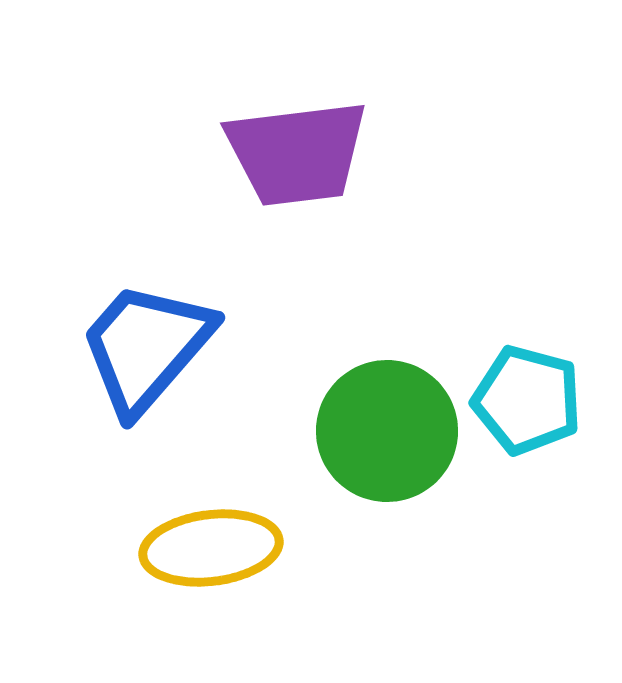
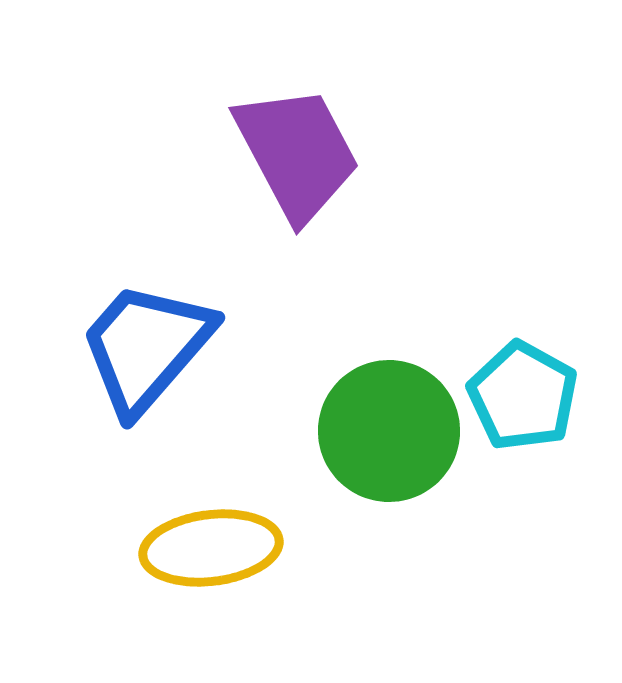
purple trapezoid: rotated 111 degrees counterclockwise
cyan pentagon: moved 4 px left, 4 px up; rotated 14 degrees clockwise
green circle: moved 2 px right
